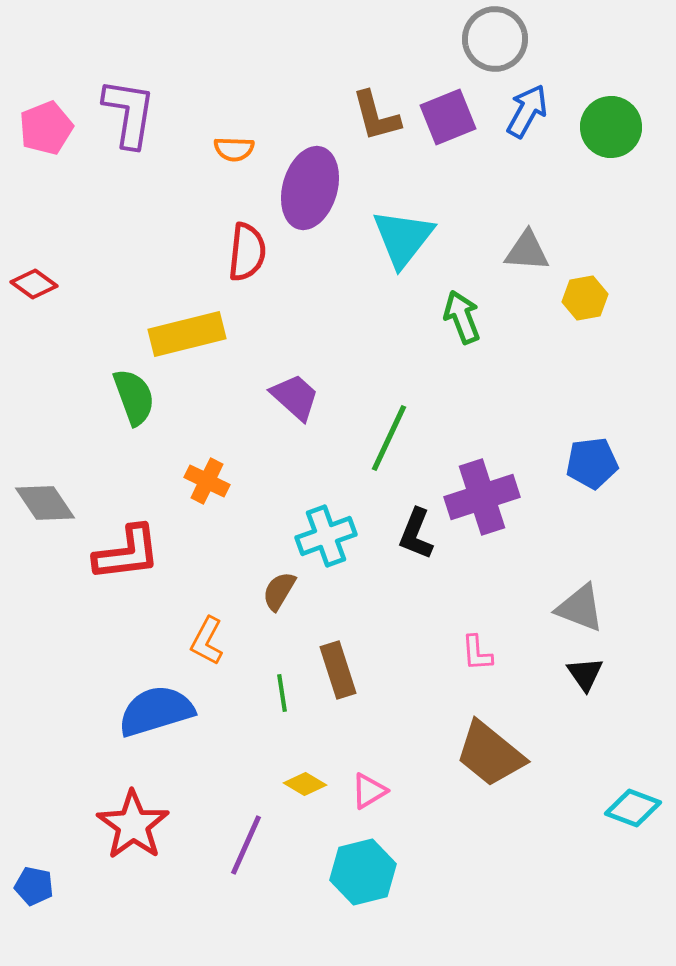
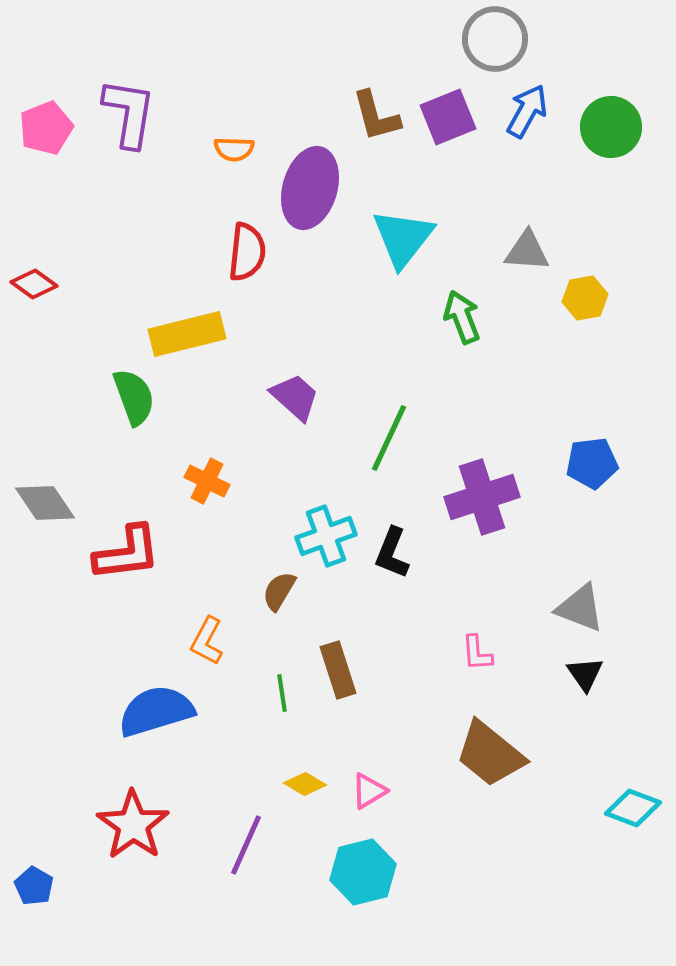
black L-shape at (416, 534): moved 24 px left, 19 px down
blue pentagon at (34, 886): rotated 18 degrees clockwise
